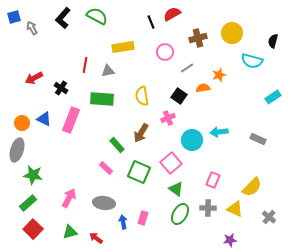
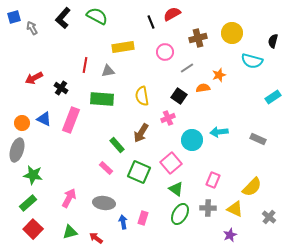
purple star at (230, 240): moved 5 px up; rotated 16 degrees counterclockwise
